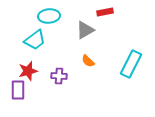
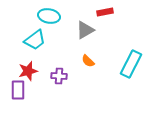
cyan ellipse: rotated 15 degrees clockwise
